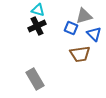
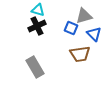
gray rectangle: moved 12 px up
